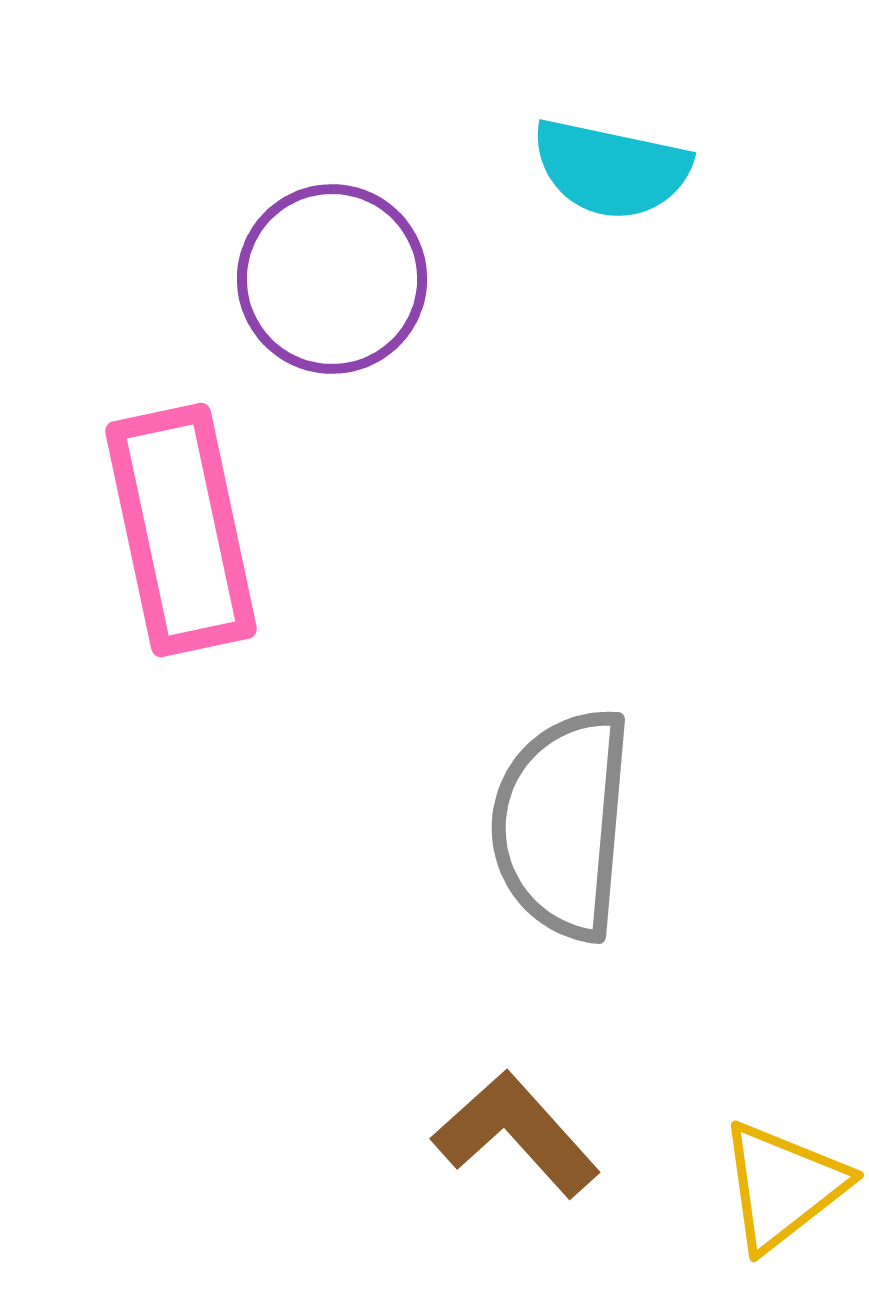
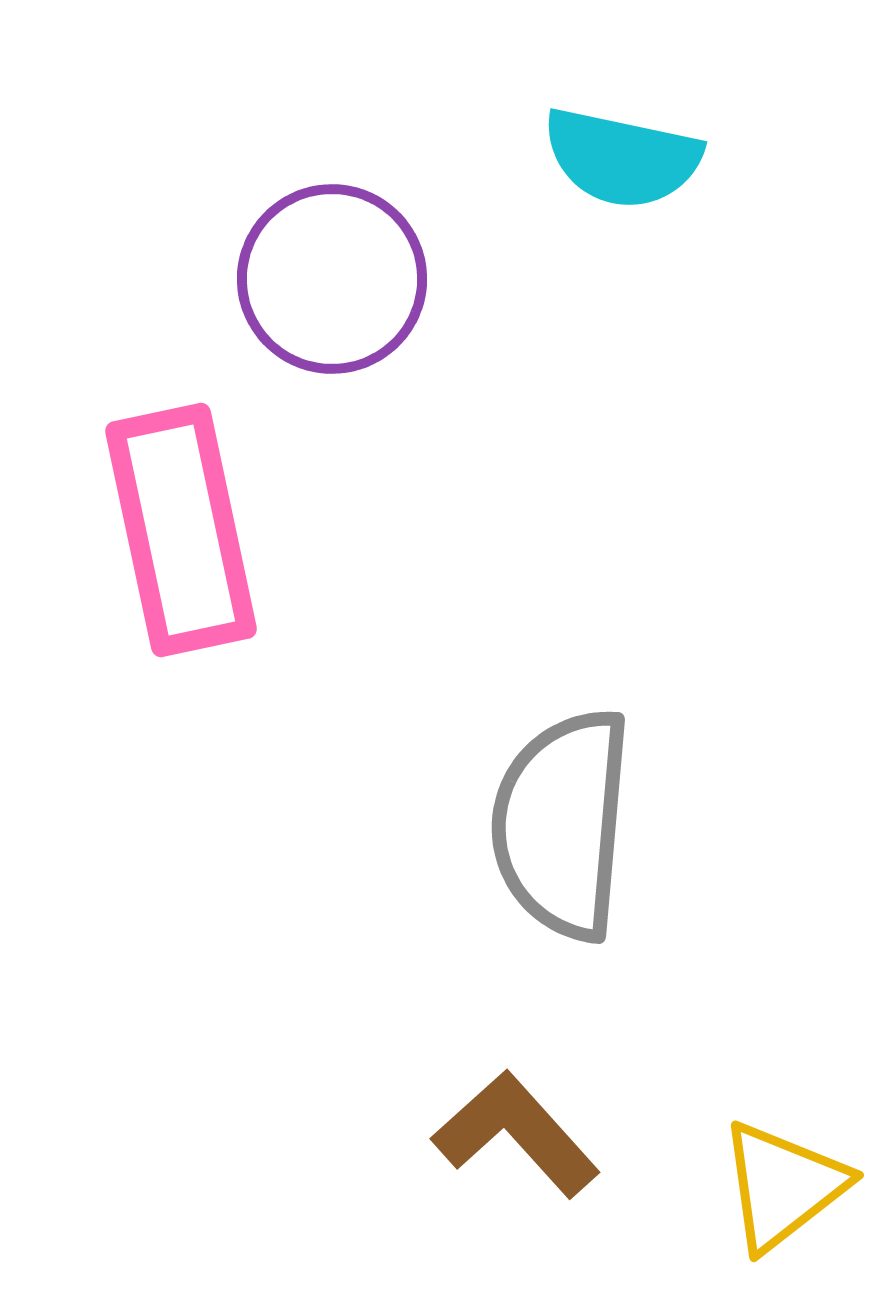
cyan semicircle: moved 11 px right, 11 px up
